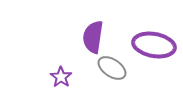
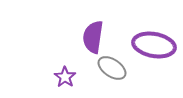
purple star: moved 4 px right
